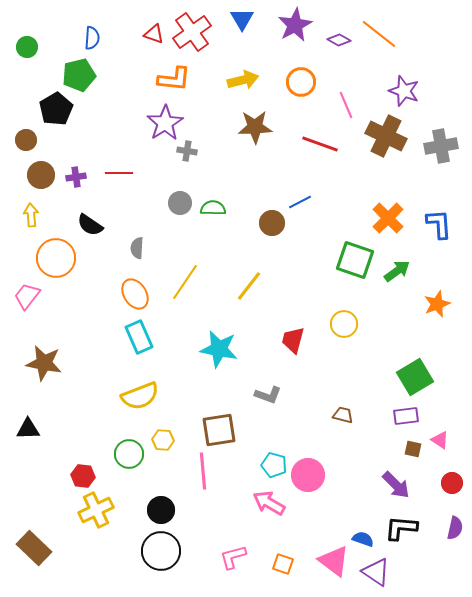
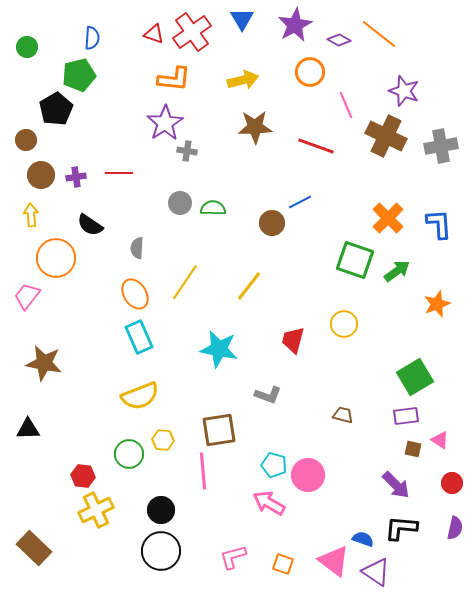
orange circle at (301, 82): moved 9 px right, 10 px up
red line at (320, 144): moved 4 px left, 2 px down
